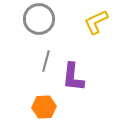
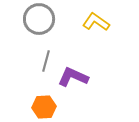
yellow L-shape: rotated 60 degrees clockwise
purple L-shape: rotated 108 degrees clockwise
